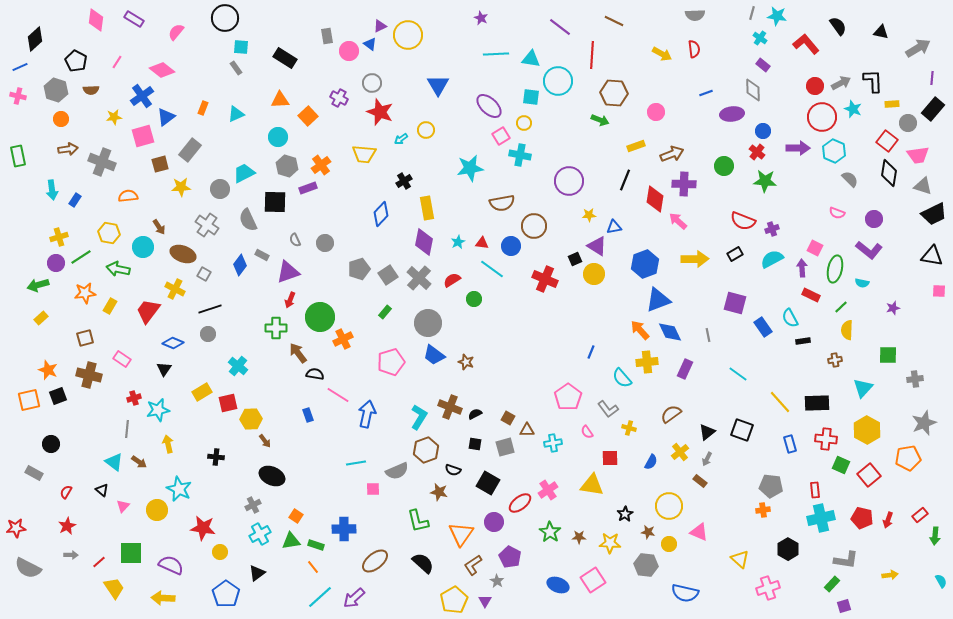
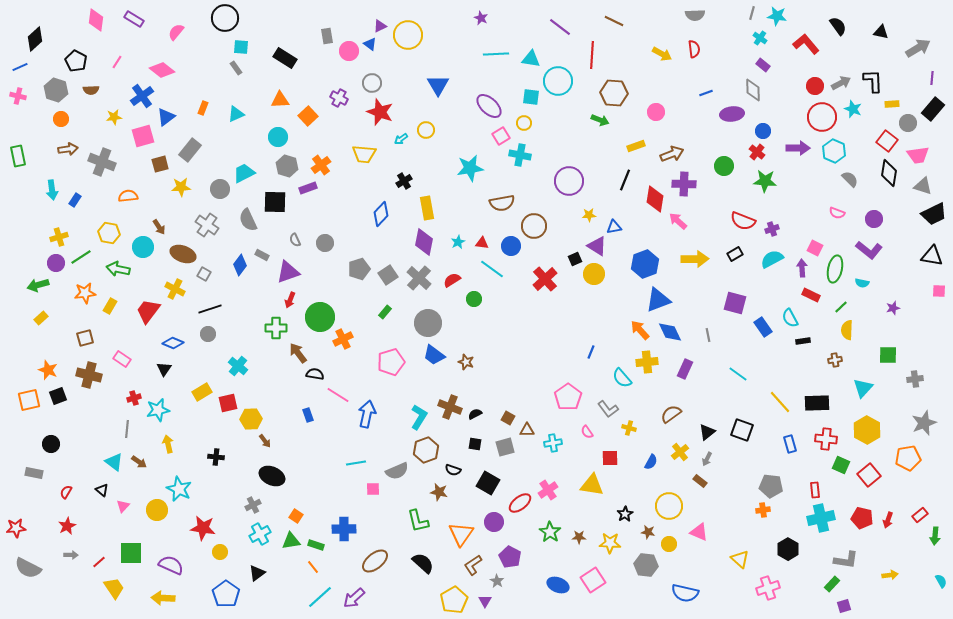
red cross at (545, 279): rotated 25 degrees clockwise
gray rectangle at (34, 473): rotated 18 degrees counterclockwise
